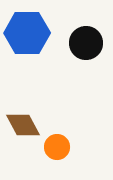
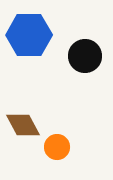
blue hexagon: moved 2 px right, 2 px down
black circle: moved 1 px left, 13 px down
